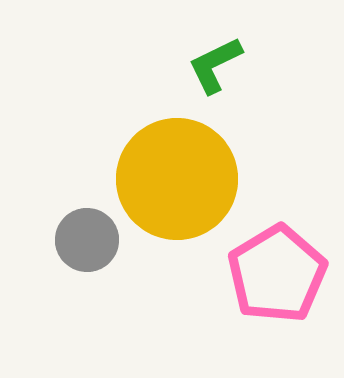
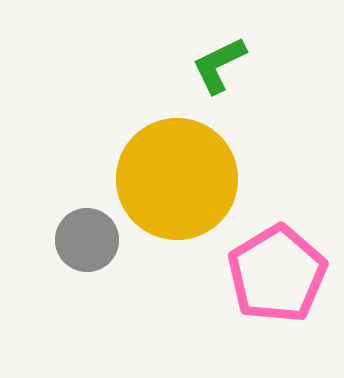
green L-shape: moved 4 px right
